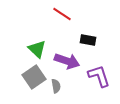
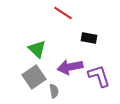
red line: moved 1 px right, 1 px up
black rectangle: moved 1 px right, 2 px up
purple arrow: moved 3 px right, 6 px down; rotated 150 degrees clockwise
gray semicircle: moved 2 px left, 5 px down
